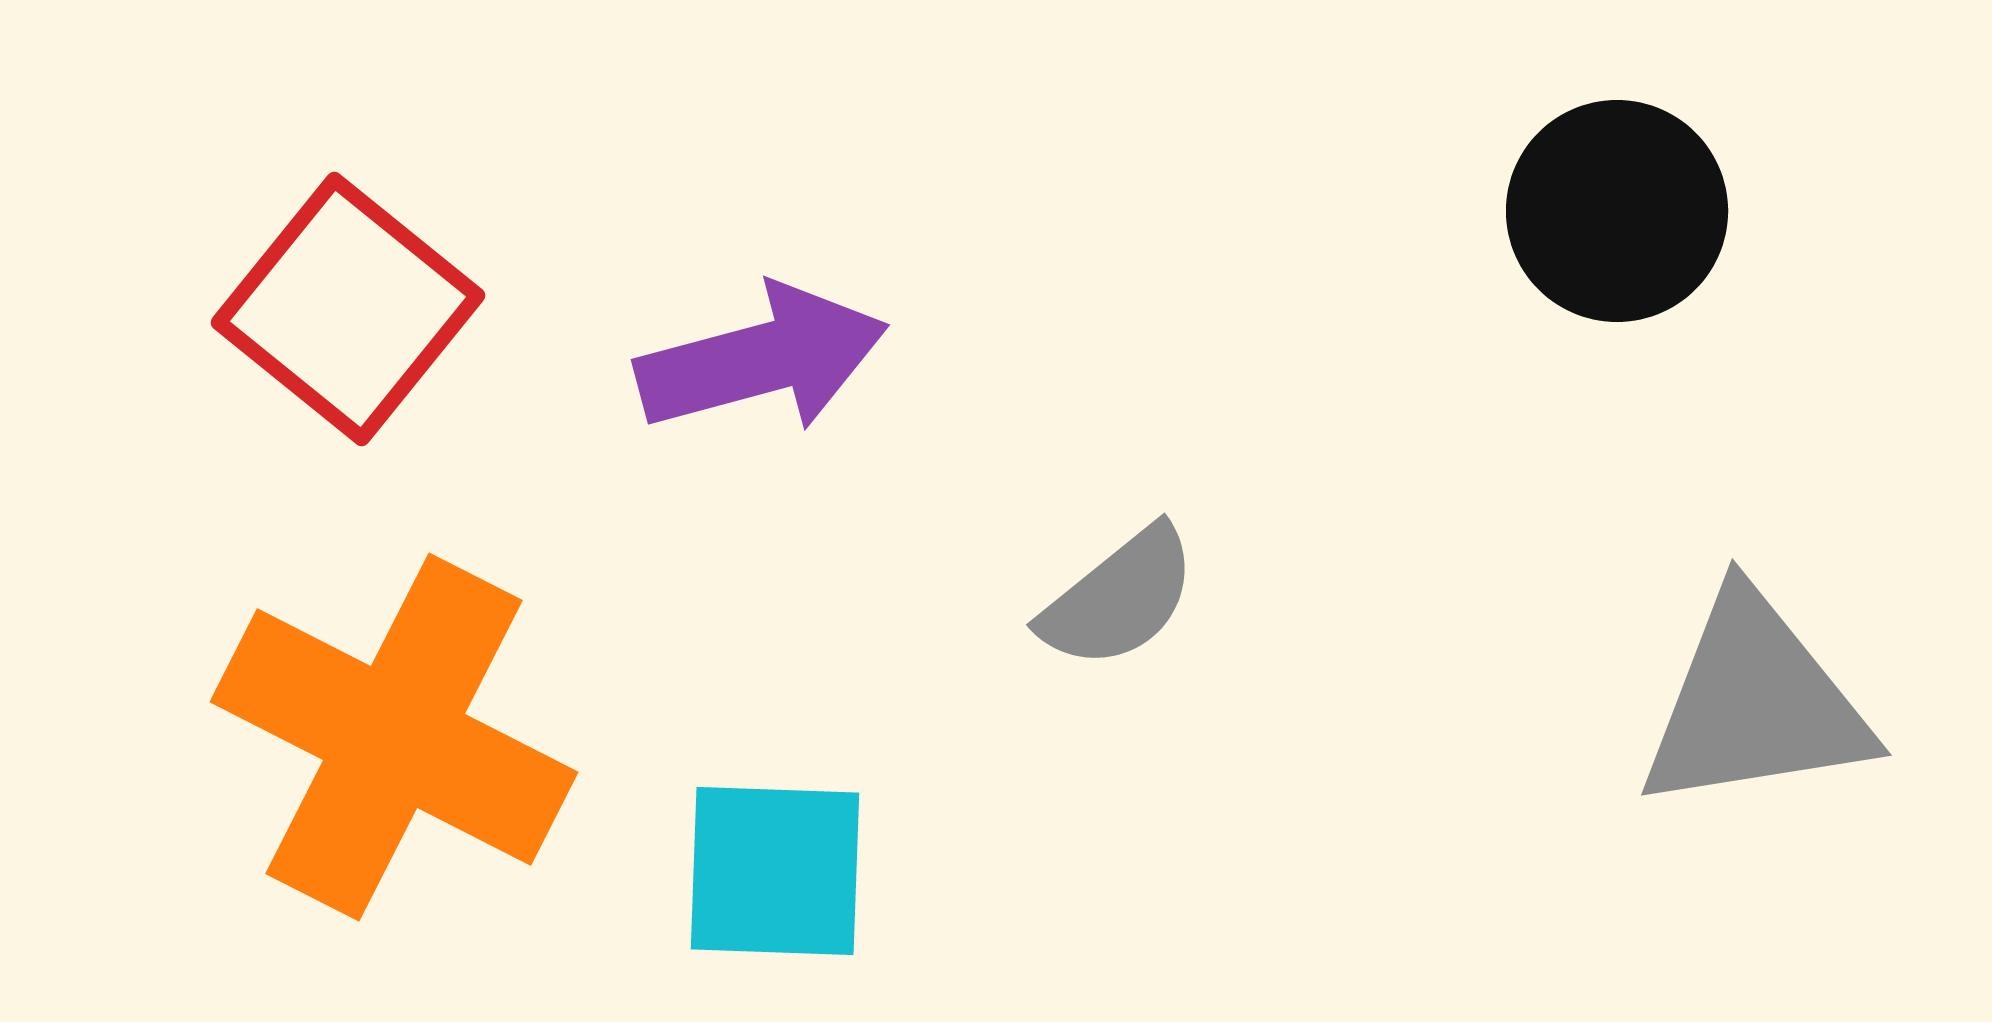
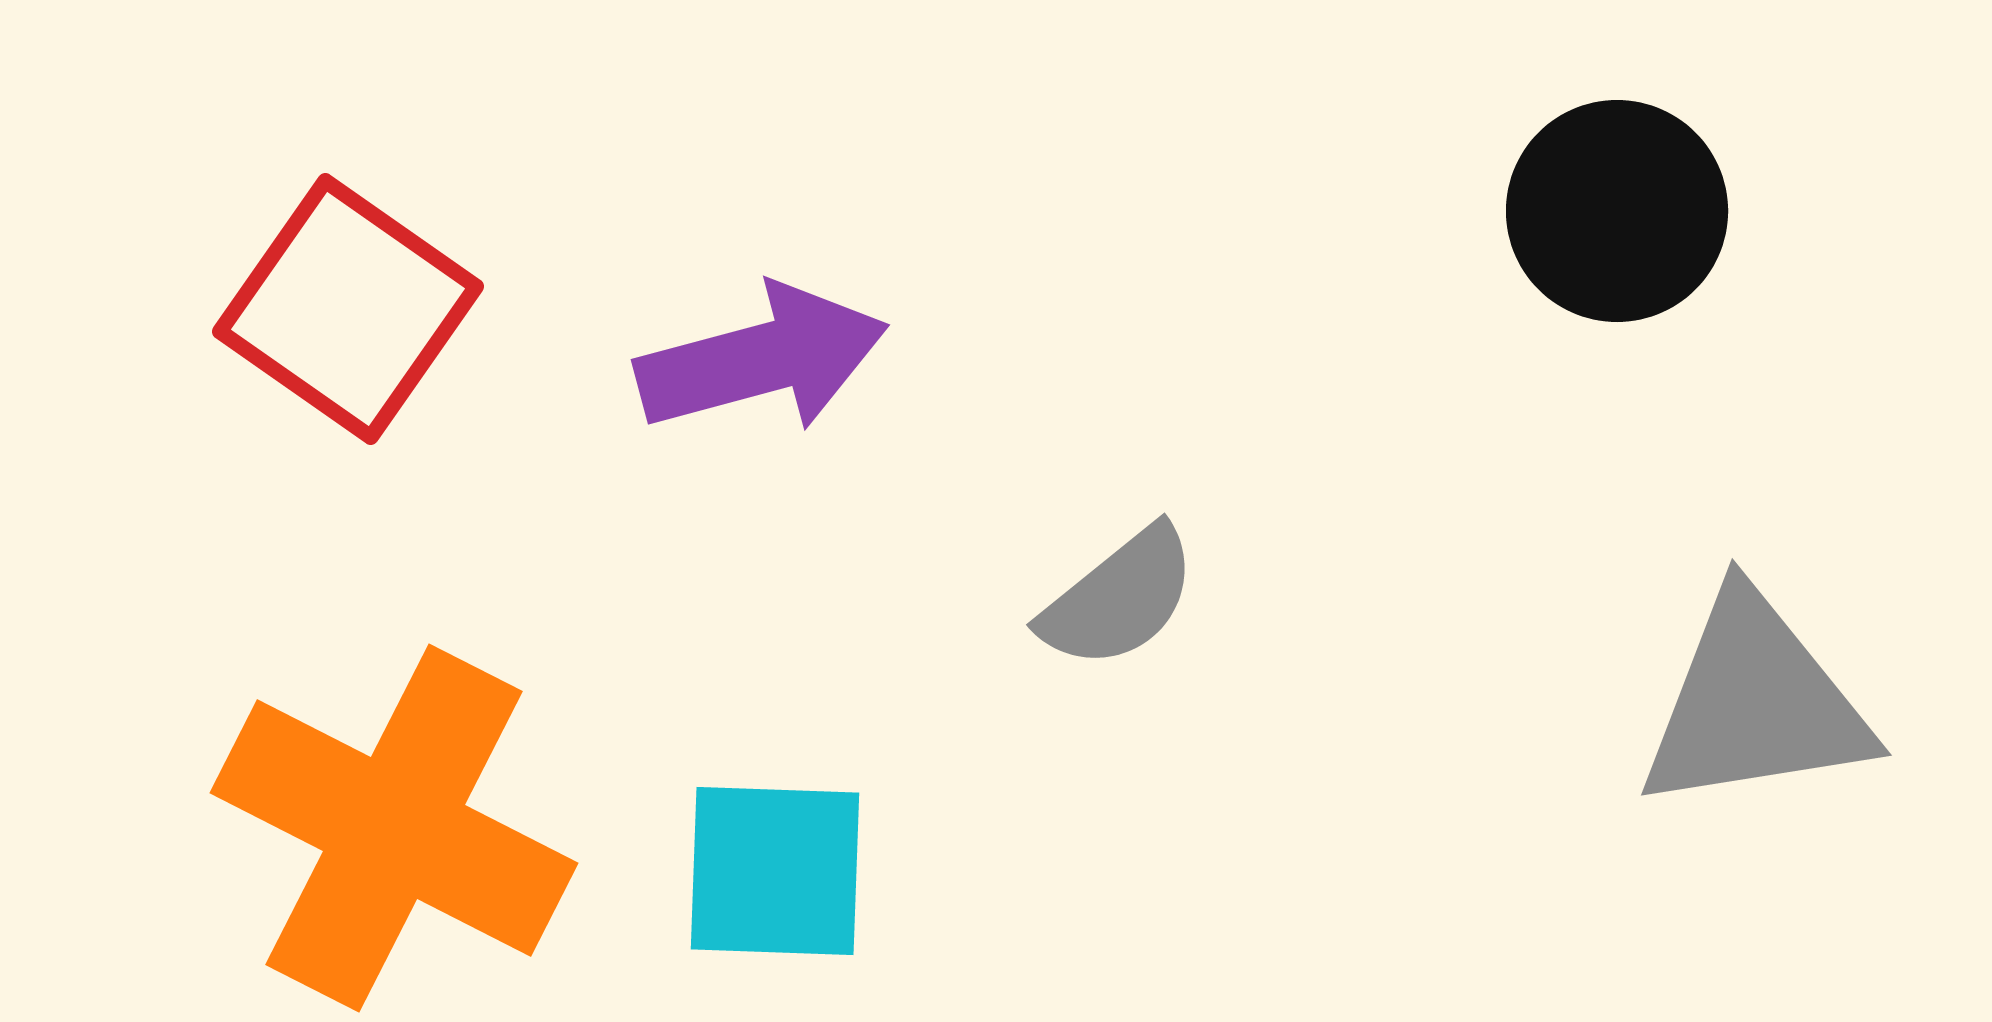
red square: rotated 4 degrees counterclockwise
orange cross: moved 91 px down
